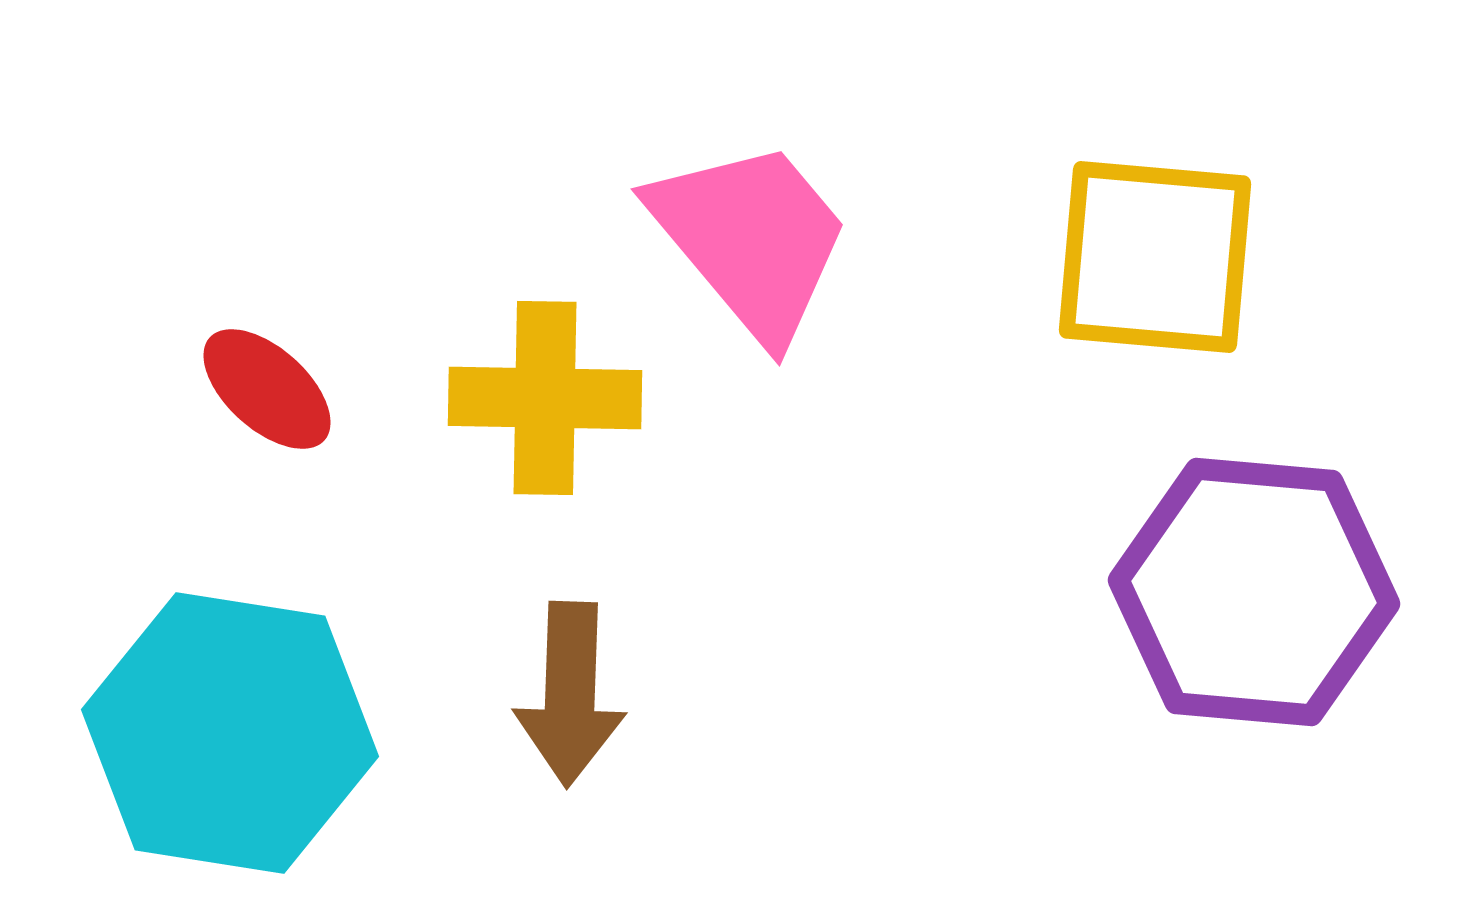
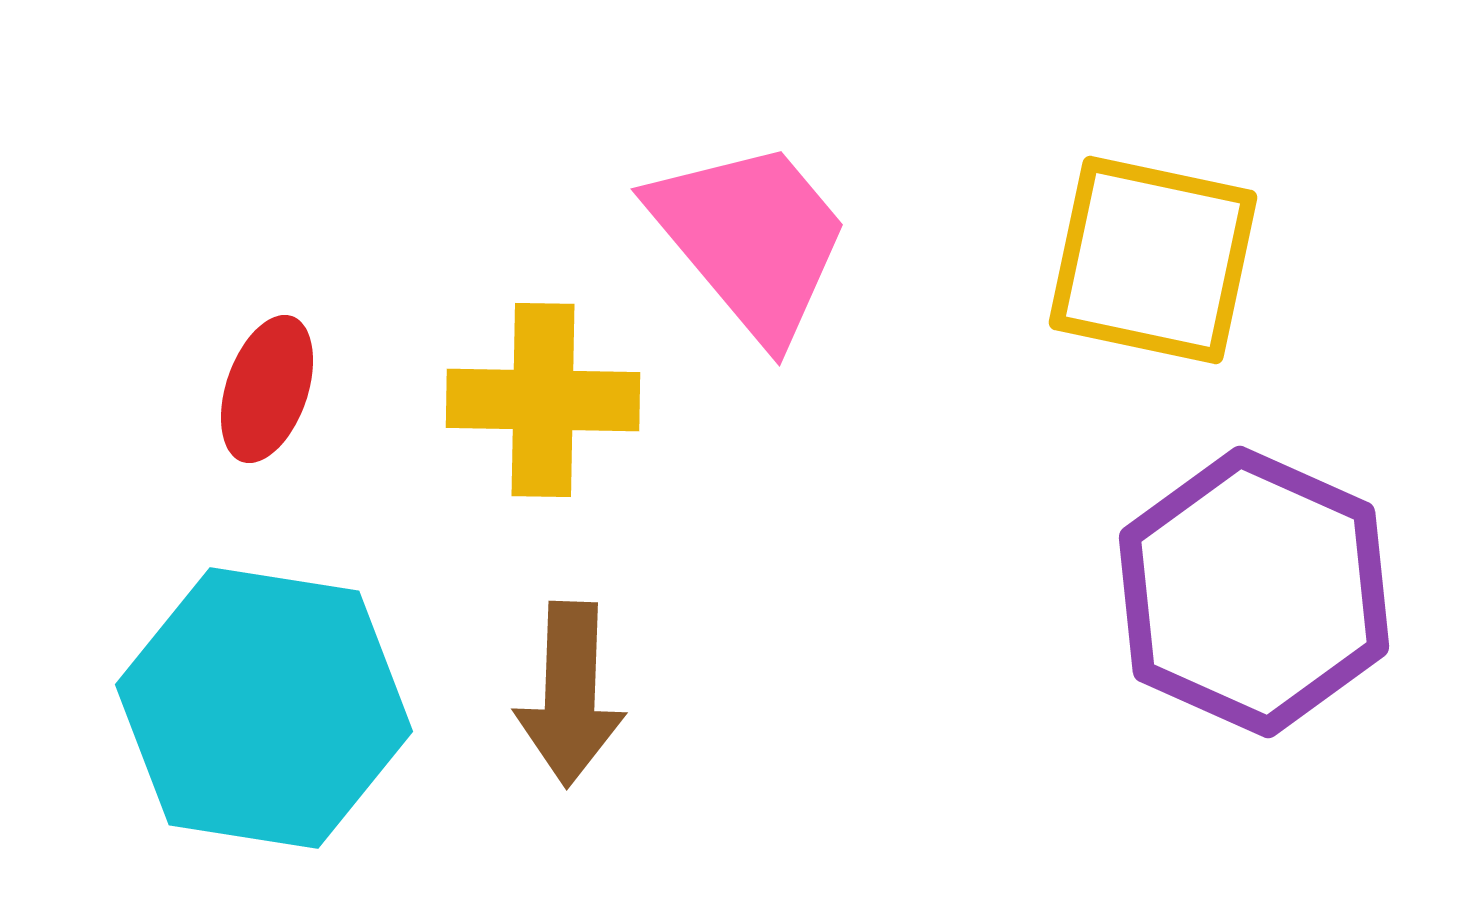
yellow square: moved 2 px left, 3 px down; rotated 7 degrees clockwise
red ellipse: rotated 67 degrees clockwise
yellow cross: moved 2 px left, 2 px down
purple hexagon: rotated 19 degrees clockwise
cyan hexagon: moved 34 px right, 25 px up
